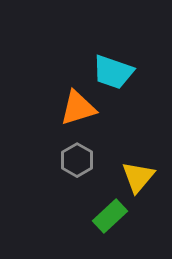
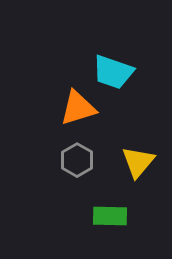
yellow triangle: moved 15 px up
green rectangle: rotated 44 degrees clockwise
